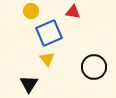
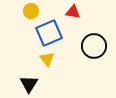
black circle: moved 21 px up
